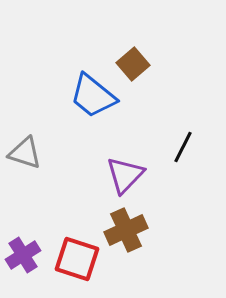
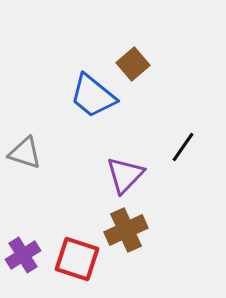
black line: rotated 8 degrees clockwise
